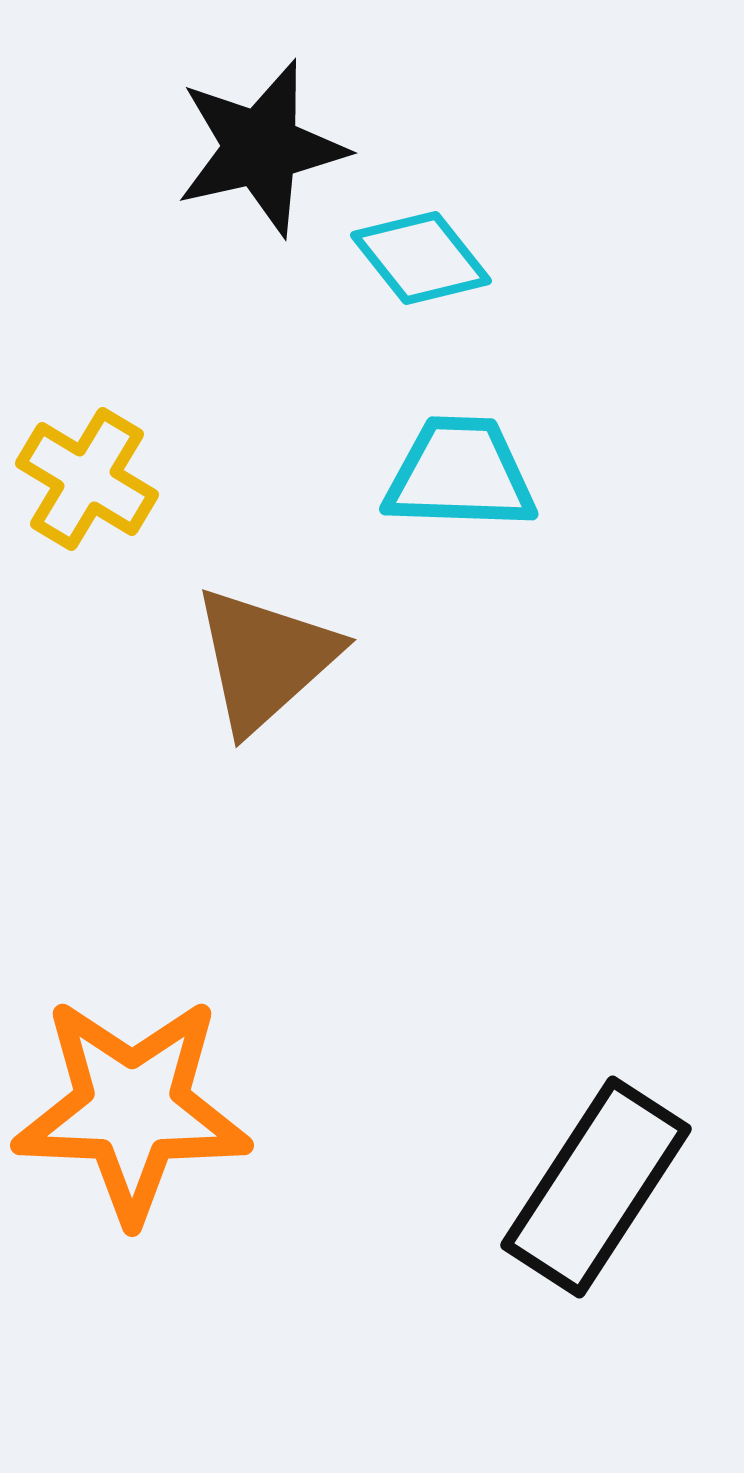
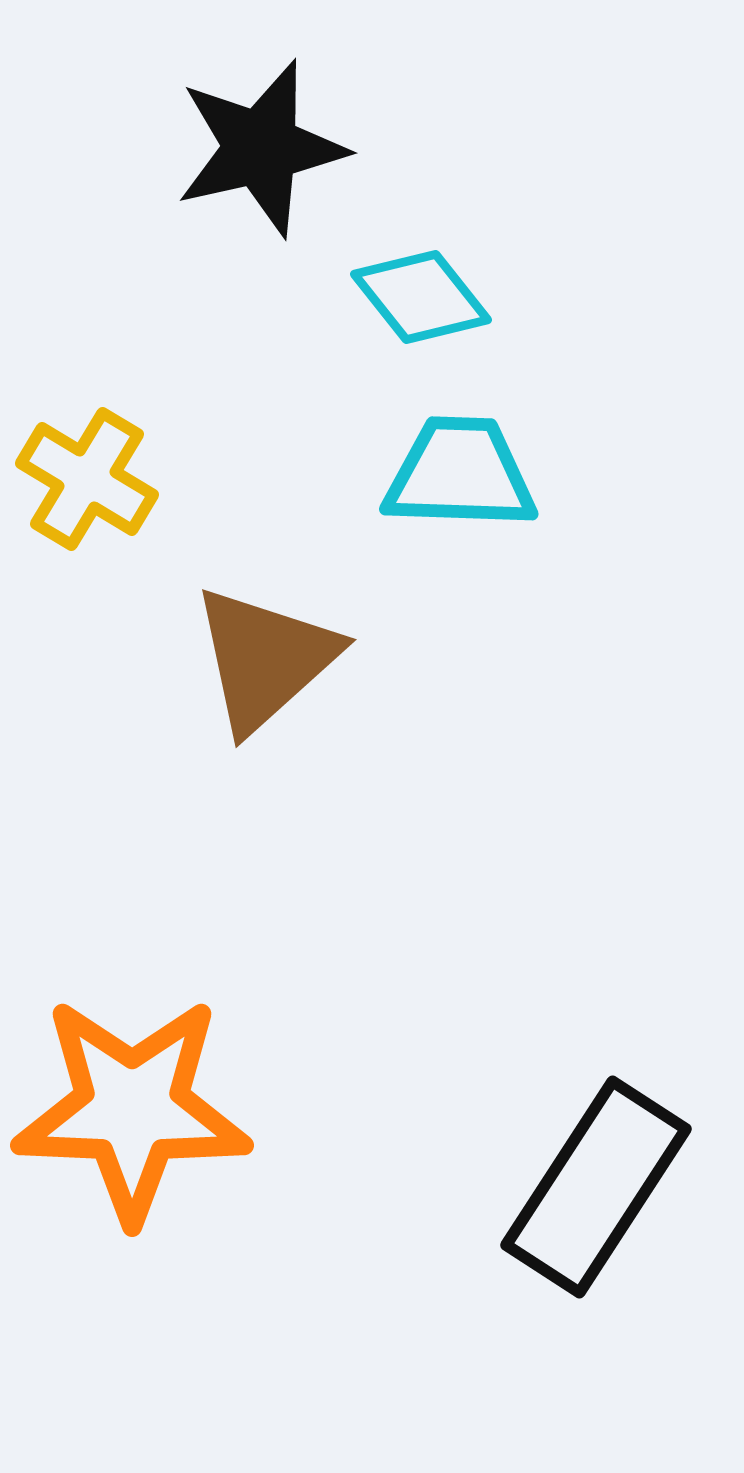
cyan diamond: moved 39 px down
